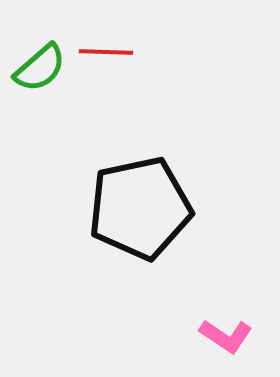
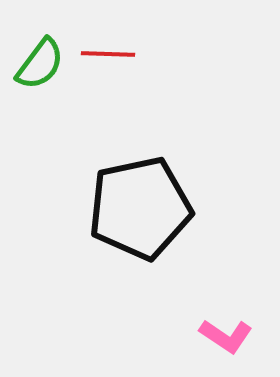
red line: moved 2 px right, 2 px down
green semicircle: moved 4 px up; rotated 12 degrees counterclockwise
